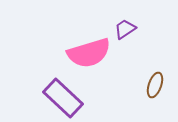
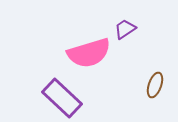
purple rectangle: moved 1 px left
